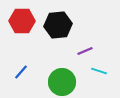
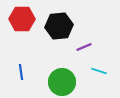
red hexagon: moved 2 px up
black hexagon: moved 1 px right, 1 px down
purple line: moved 1 px left, 4 px up
blue line: rotated 49 degrees counterclockwise
